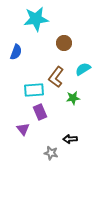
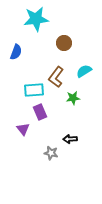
cyan semicircle: moved 1 px right, 2 px down
